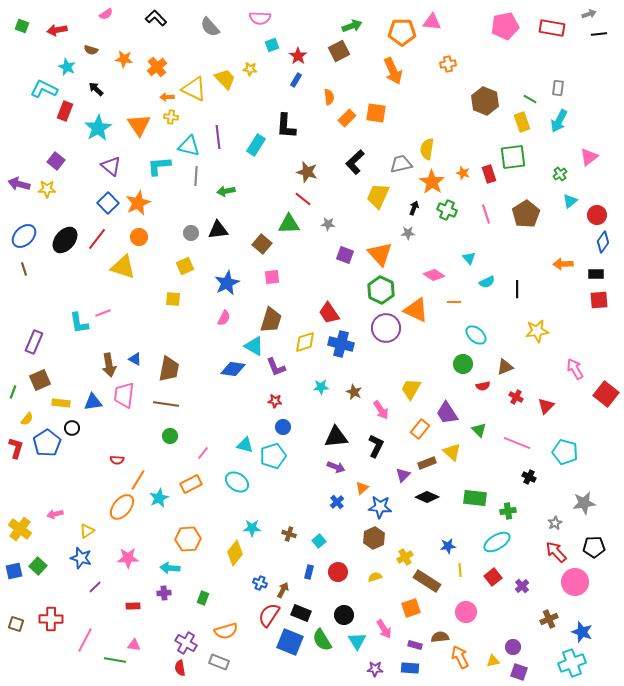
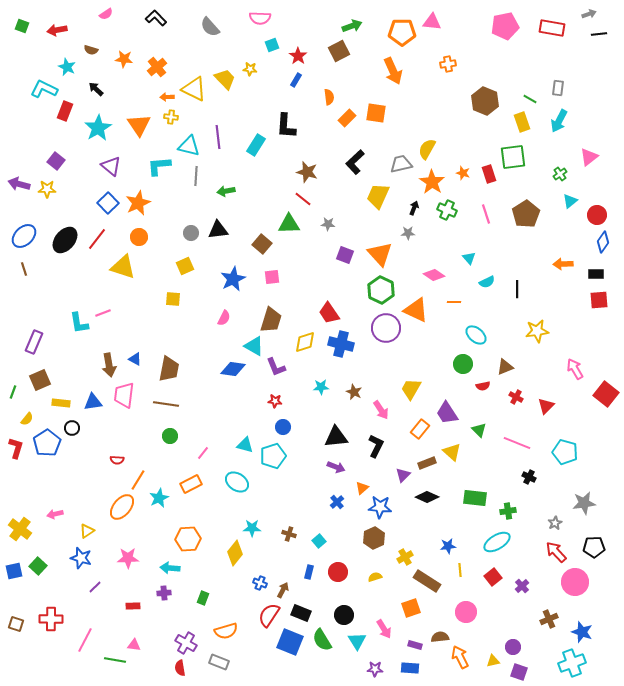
yellow semicircle at (427, 149): rotated 20 degrees clockwise
blue star at (227, 283): moved 6 px right, 4 px up
